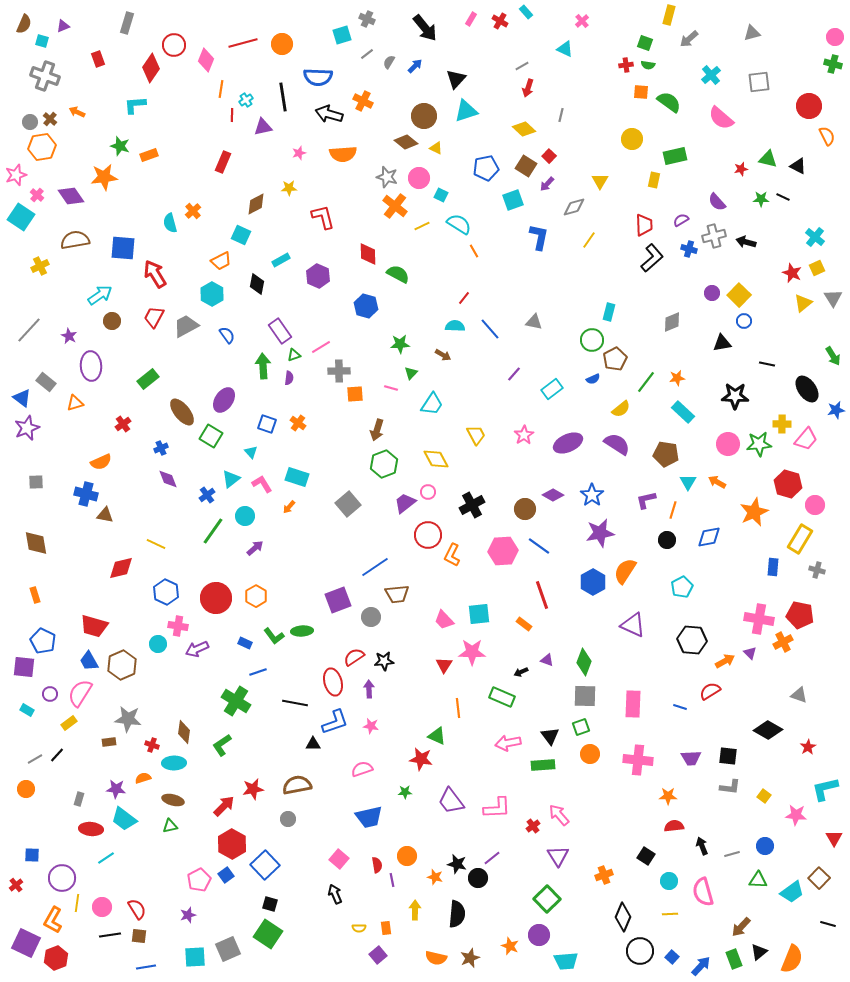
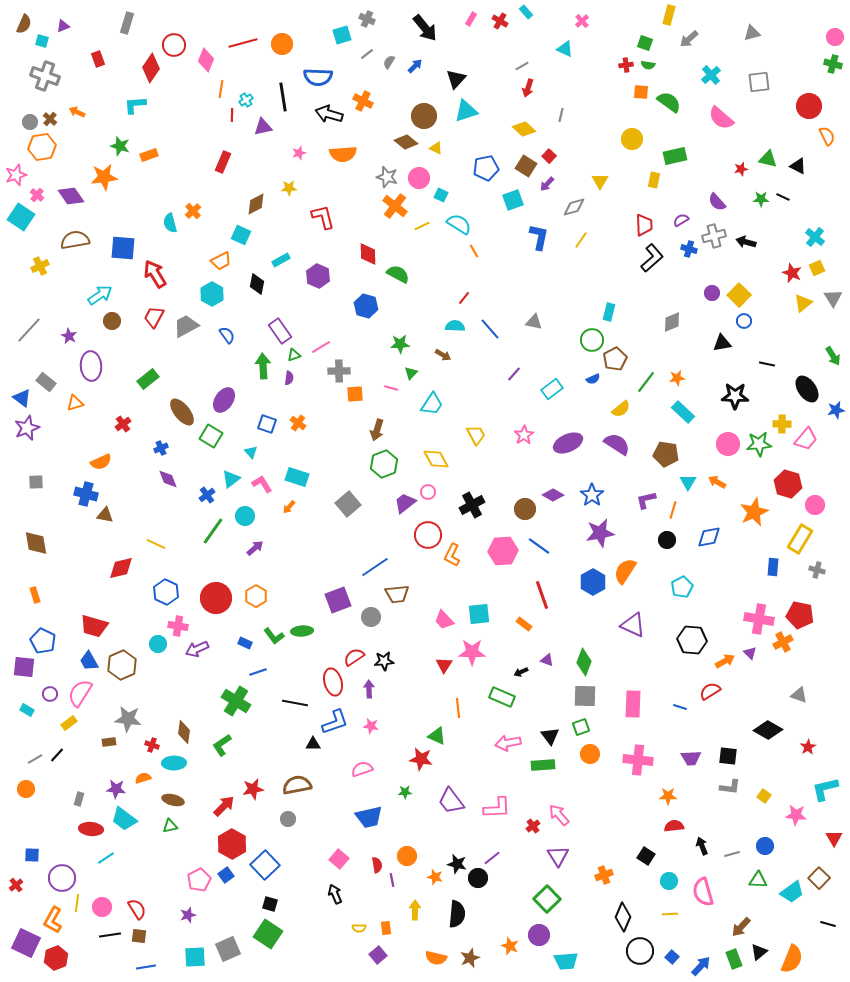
yellow line at (589, 240): moved 8 px left
